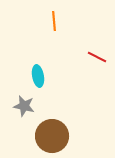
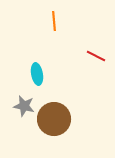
red line: moved 1 px left, 1 px up
cyan ellipse: moved 1 px left, 2 px up
brown circle: moved 2 px right, 17 px up
